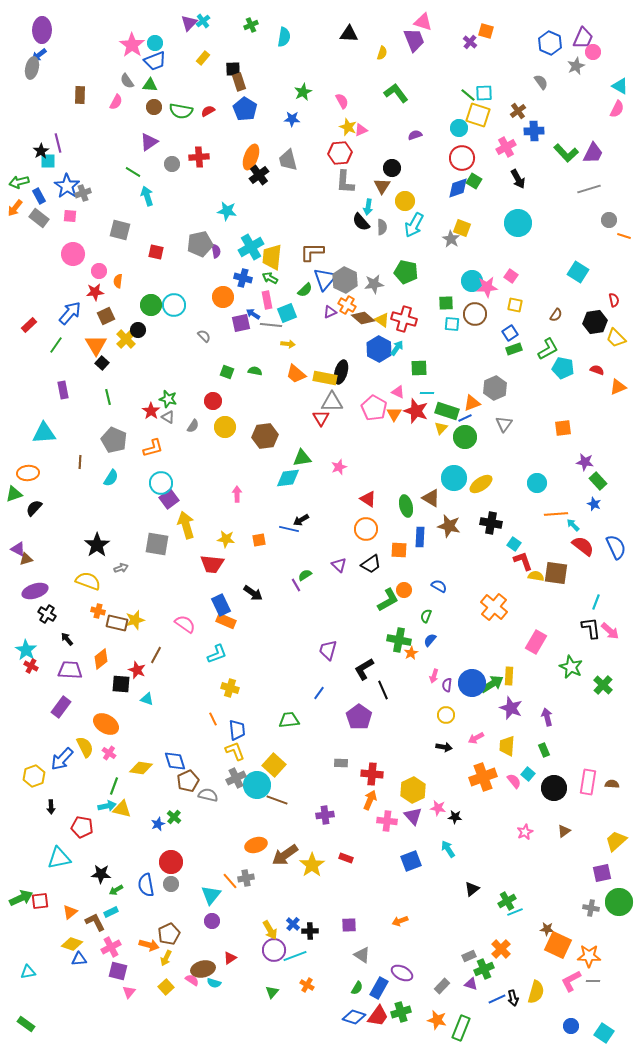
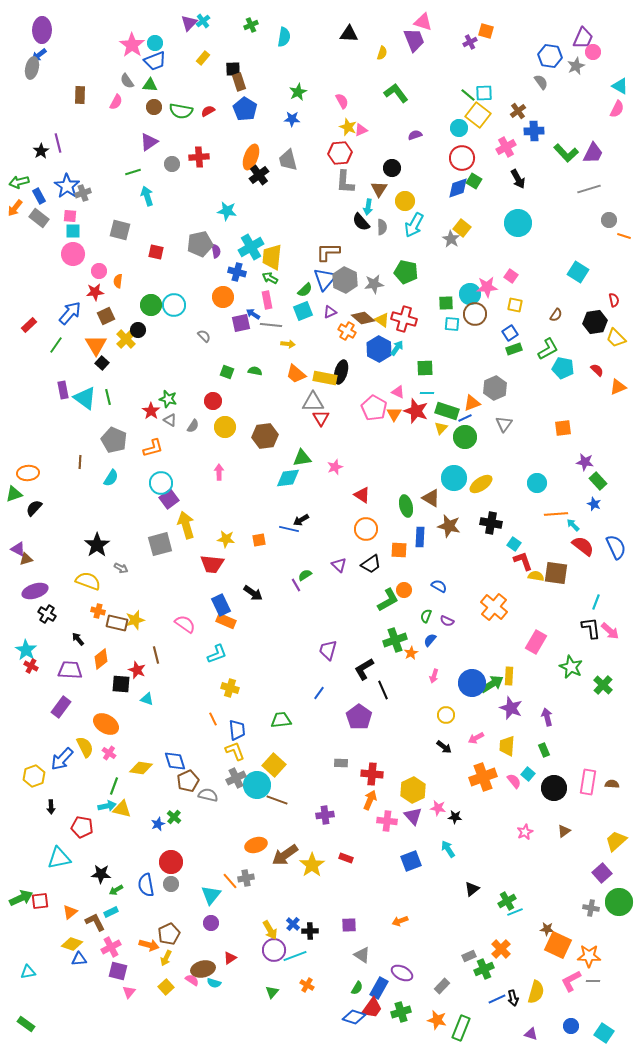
purple cross at (470, 42): rotated 24 degrees clockwise
blue hexagon at (550, 43): moved 13 px down; rotated 15 degrees counterclockwise
green star at (303, 92): moved 5 px left
yellow square at (478, 115): rotated 20 degrees clockwise
cyan square at (48, 161): moved 25 px right, 70 px down
green line at (133, 172): rotated 49 degrees counterclockwise
brown triangle at (382, 186): moved 3 px left, 3 px down
yellow square at (462, 228): rotated 18 degrees clockwise
brown L-shape at (312, 252): moved 16 px right
blue cross at (243, 278): moved 6 px left, 6 px up
cyan circle at (472, 281): moved 2 px left, 13 px down
orange cross at (347, 305): moved 26 px down
cyan square at (287, 313): moved 16 px right, 2 px up
green square at (419, 368): moved 6 px right
red semicircle at (597, 370): rotated 24 degrees clockwise
gray triangle at (332, 402): moved 19 px left
gray triangle at (168, 417): moved 2 px right, 3 px down
cyan triangle at (44, 433): moved 41 px right, 35 px up; rotated 40 degrees clockwise
pink star at (339, 467): moved 4 px left
pink arrow at (237, 494): moved 18 px left, 22 px up
red triangle at (368, 499): moved 6 px left, 4 px up
gray square at (157, 544): moved 3 px right; rotated 25 degrees counterclockwise
gray arrow at (121, 568): rotated 48 degrees clockwise
black arrow at (67, 639): moved 11 px right
green cross at (399, 640): moved 4 px left; rotated 30 degrees counterclockwise
brown line at (156, 655): rotated 42 degrees counterclockwise
purple semicircle at (447, 685): moved 64 px up; rotated 72 degrees counterclockwise
green trapezoid at (289, 720): moved 8 px left
black arrow at (444, 747): rotated 28 degrees clockwise
purple square at (602, 873): rotated 30 degrees counterclockwise
purple circle at (212, 921): moved 1 px left, 2 px down
purple triangle at (471, 984): moved 60 px right, 50 px down
red trapezoid at (378, 1016): moved 6 px left, 8 px up
